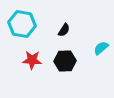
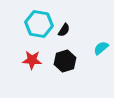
cyan hexagon: moved 17 px right
black hexagon: rotated 15 degrees counterclockwise
